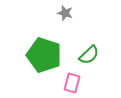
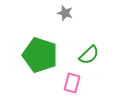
green pentagon: moved 4 px left
